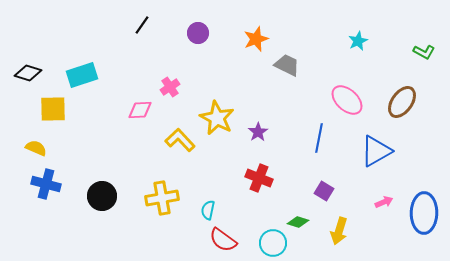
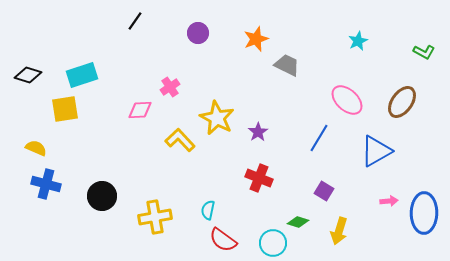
black line: moved 7 px left, 4 px up
black diamond: moved 2 px down
yellow square: moved 12 px right; rotated 8 degrees counterclockwise
blue line: rotated 20 degrees clockwise
yellow cross: moved 7 px left, 19 px down
pink arrow: moved 5 px right, 1 px up; rotated 18 degrees clockwise
